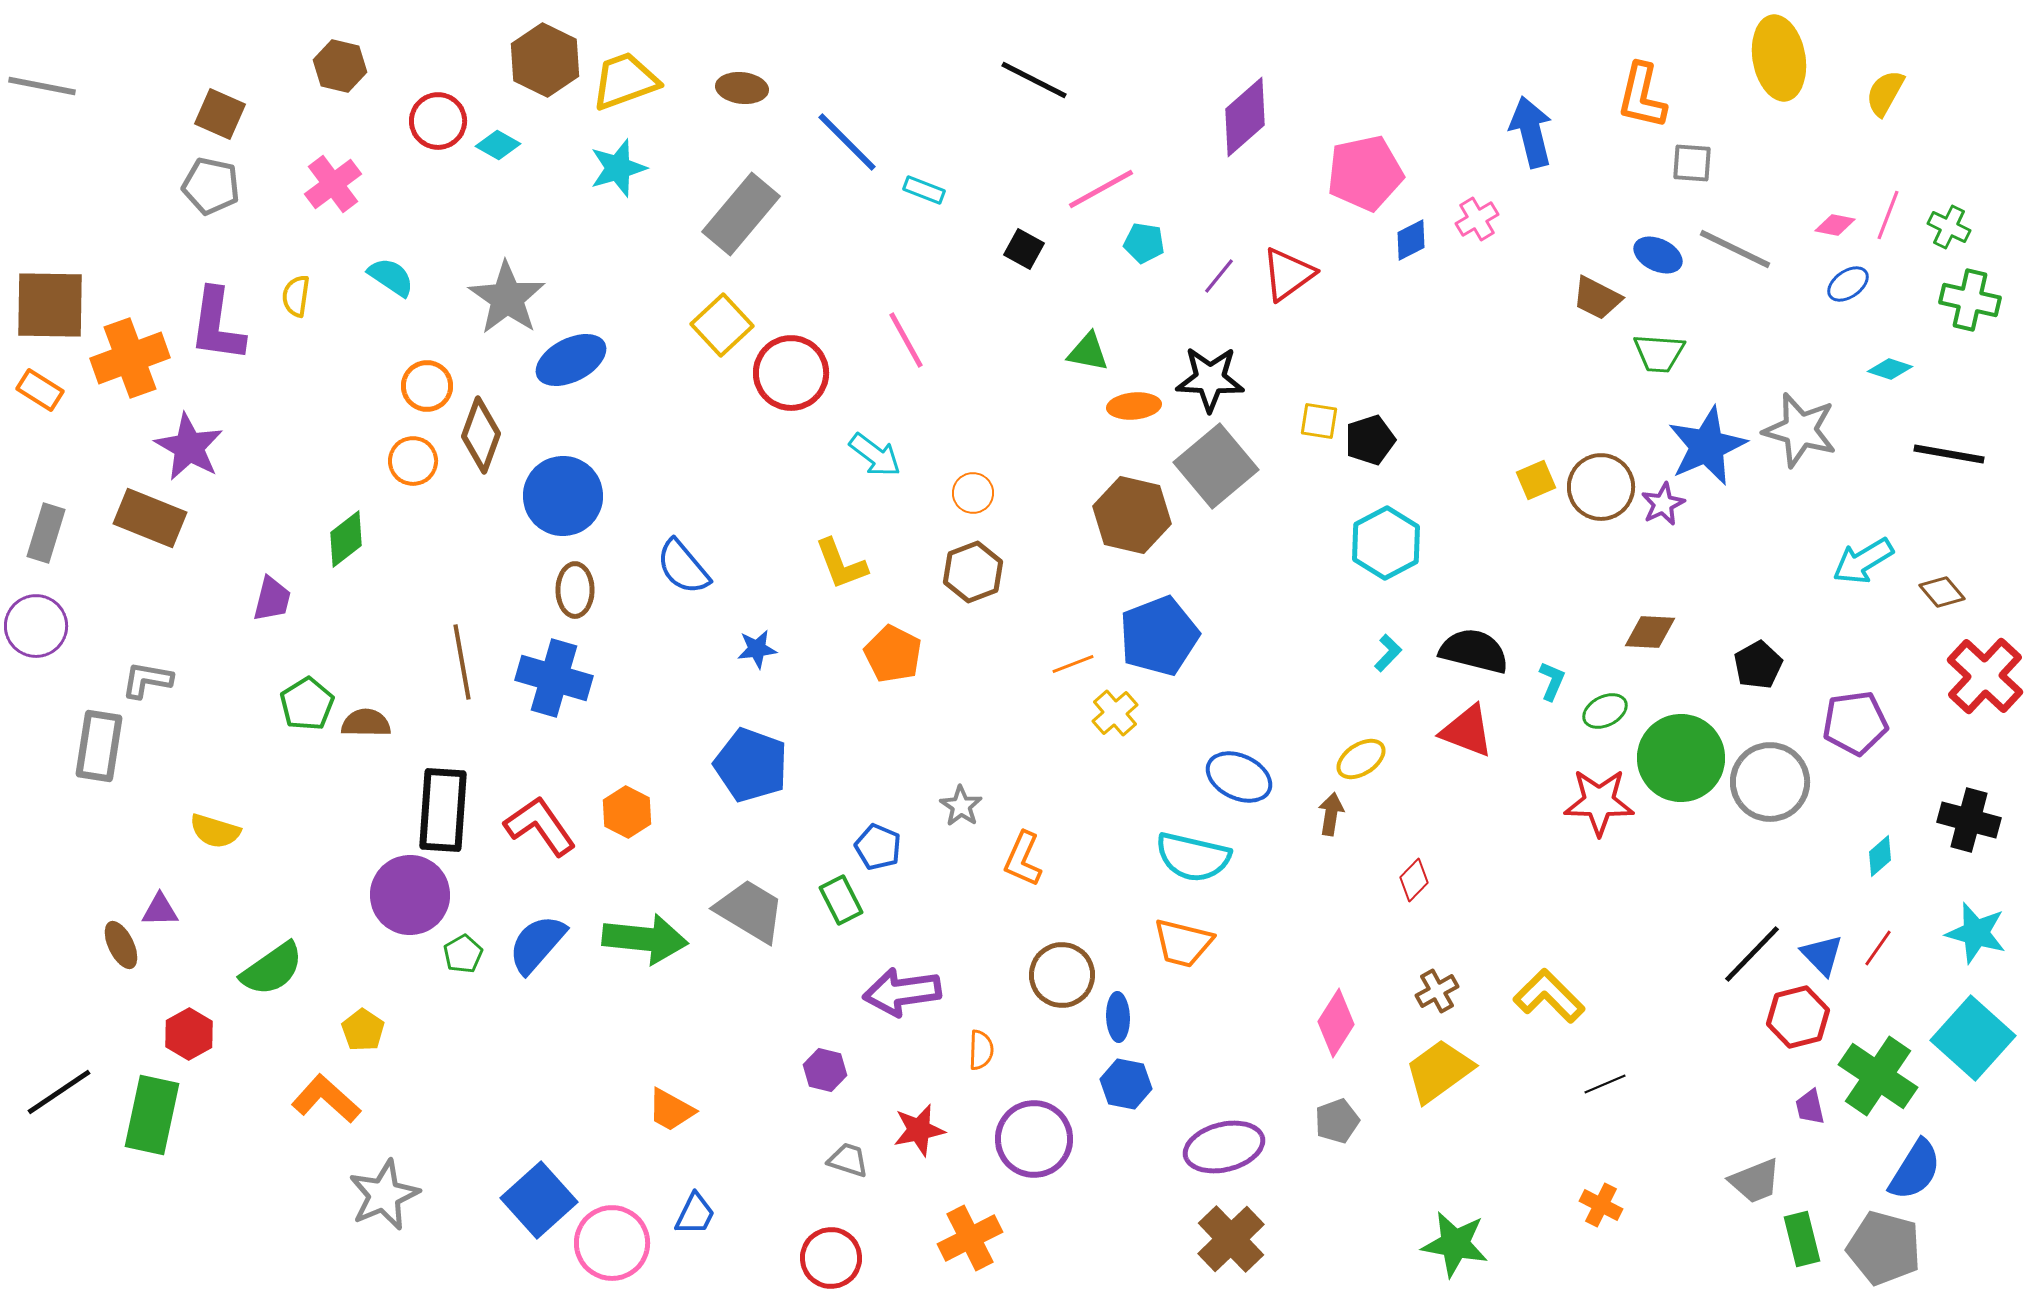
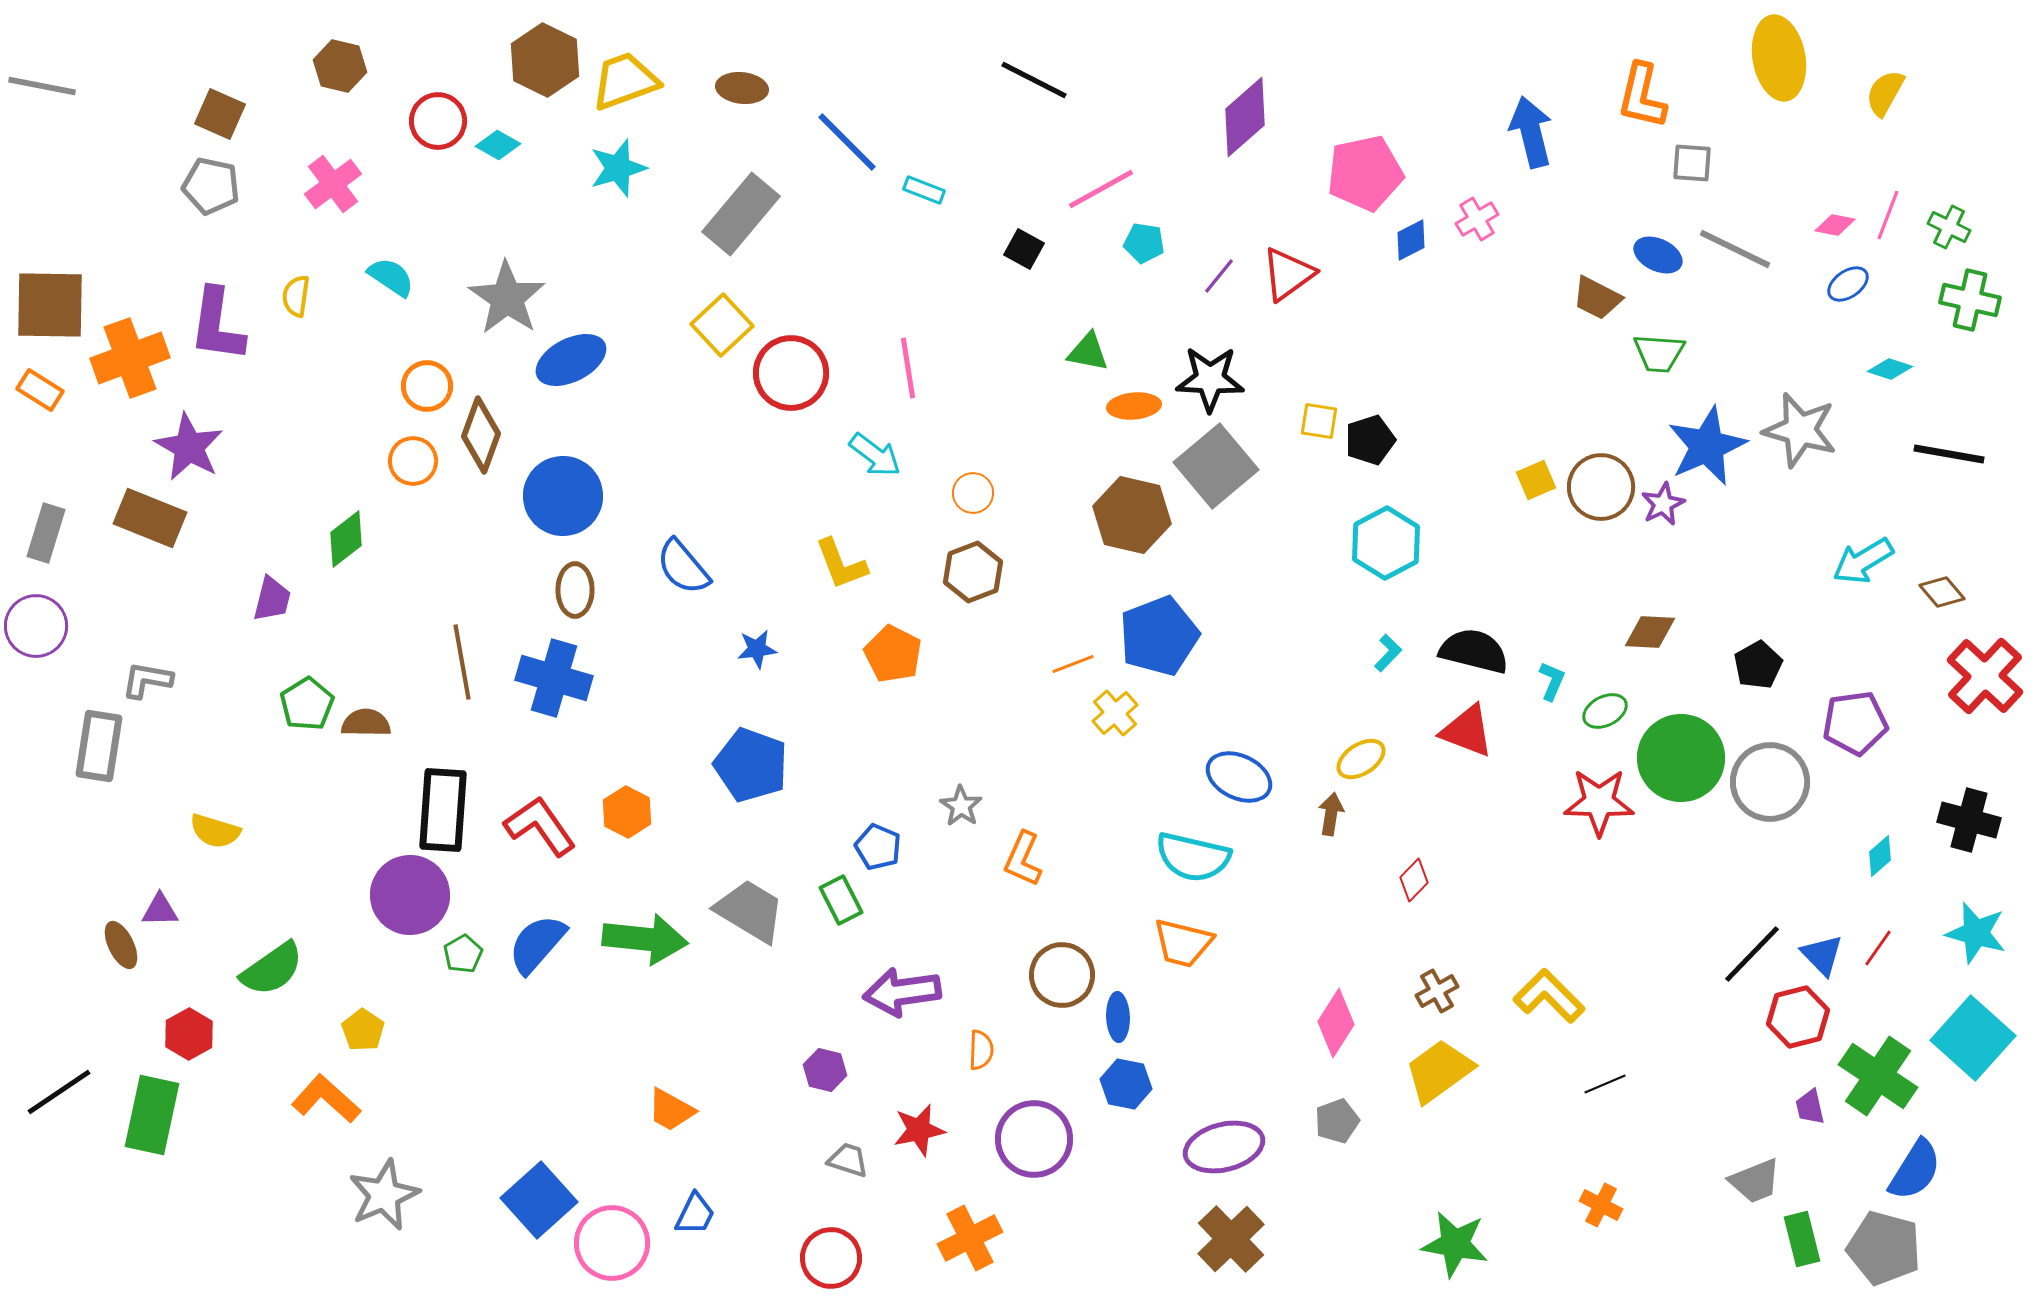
pink line at (906, 340): moved 2 px right, 28 px down; rotated 20 degrees clockwise
